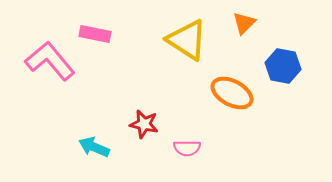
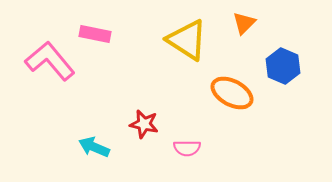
blue hexagon: rotated 12 degrees clockwise
